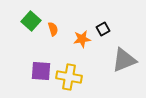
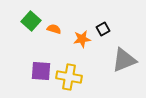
orange semicircle: moved 1 px right; rotated 56 degrees counterclockwise
